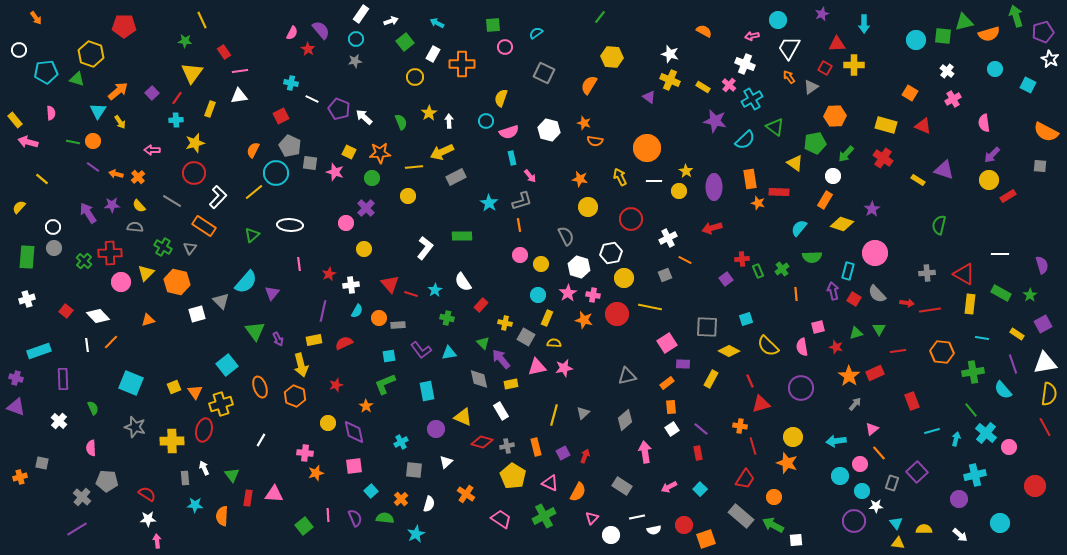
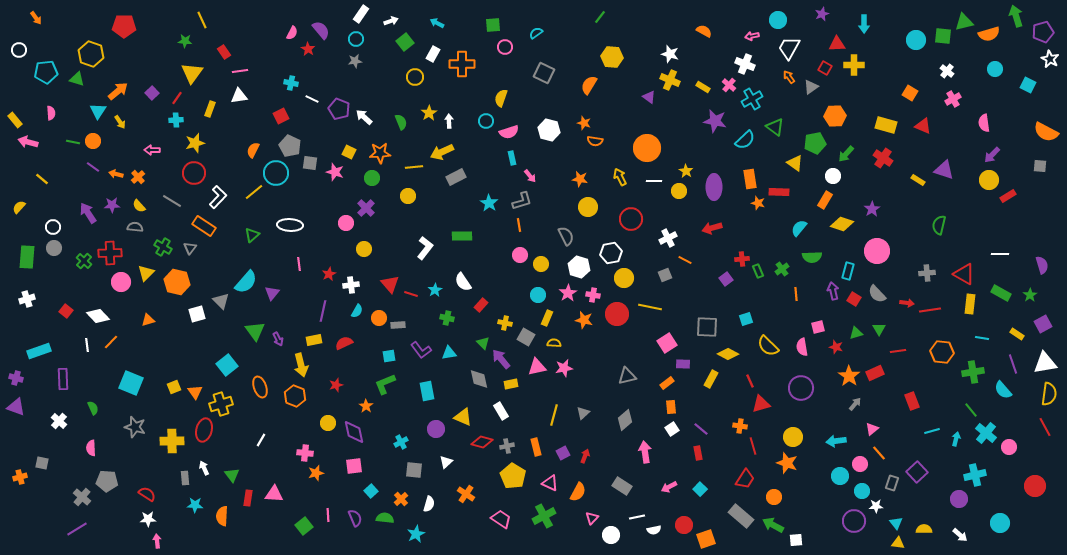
pink circle at (875, 253): moved 2 px right, 2 px up
yellow diamond at (729, 351): moved 1 px left, 3 px down
